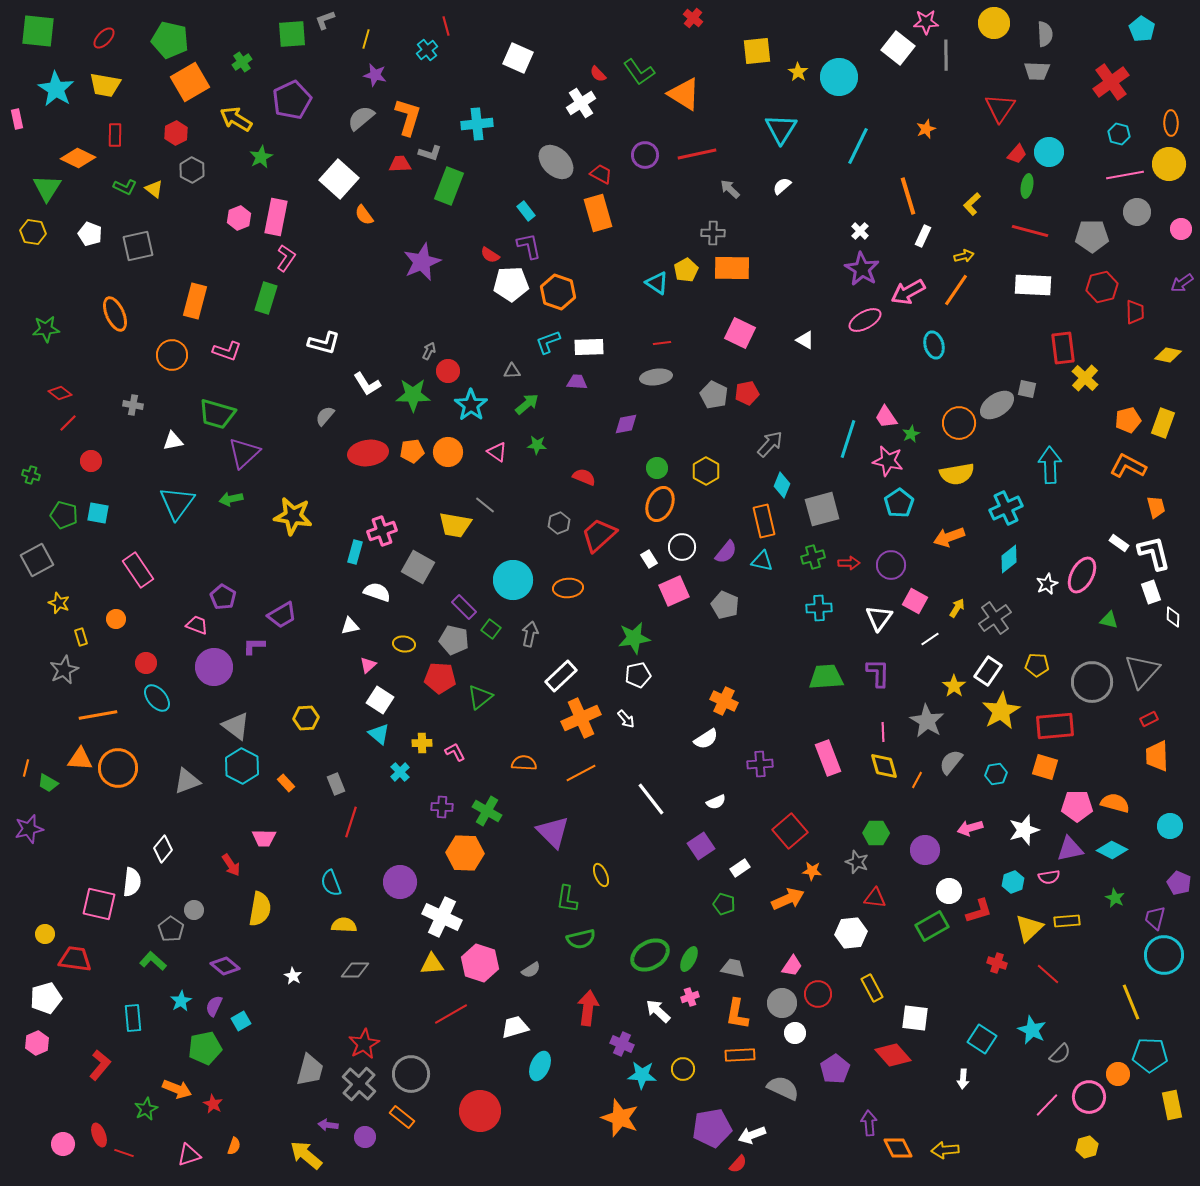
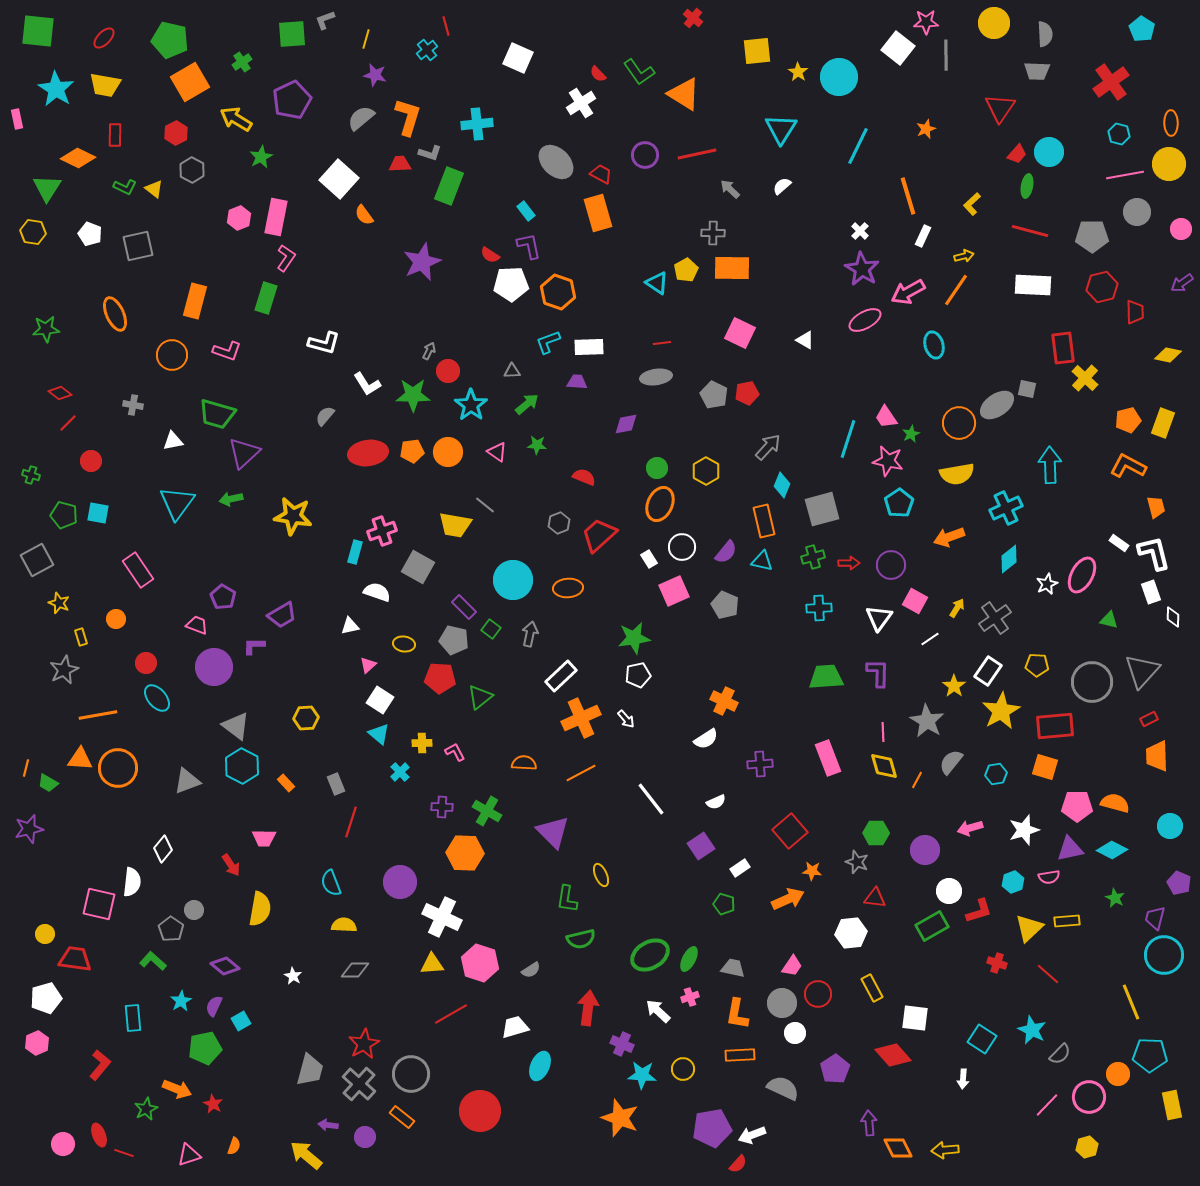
gray arrow at (770, 444): moved 2 px left, 3 px down
